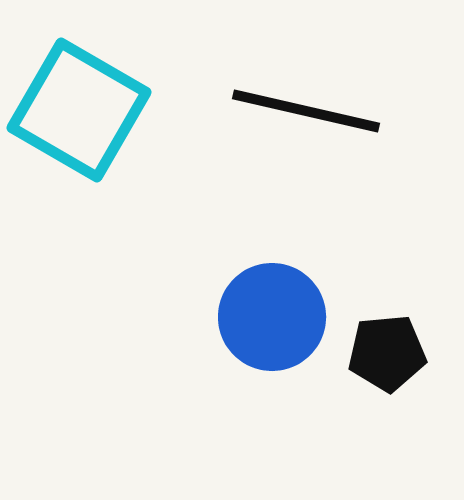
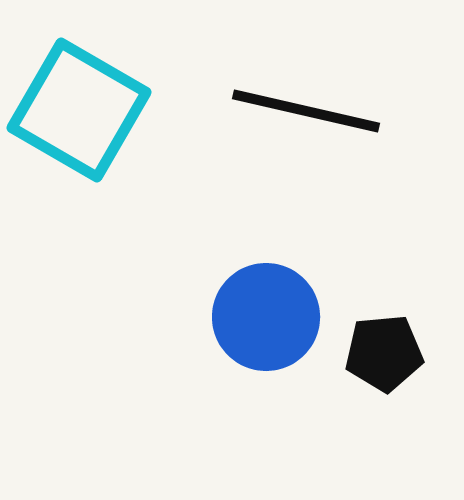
blue circle: moved 6 px left
black pentagon: moved 3 px left
